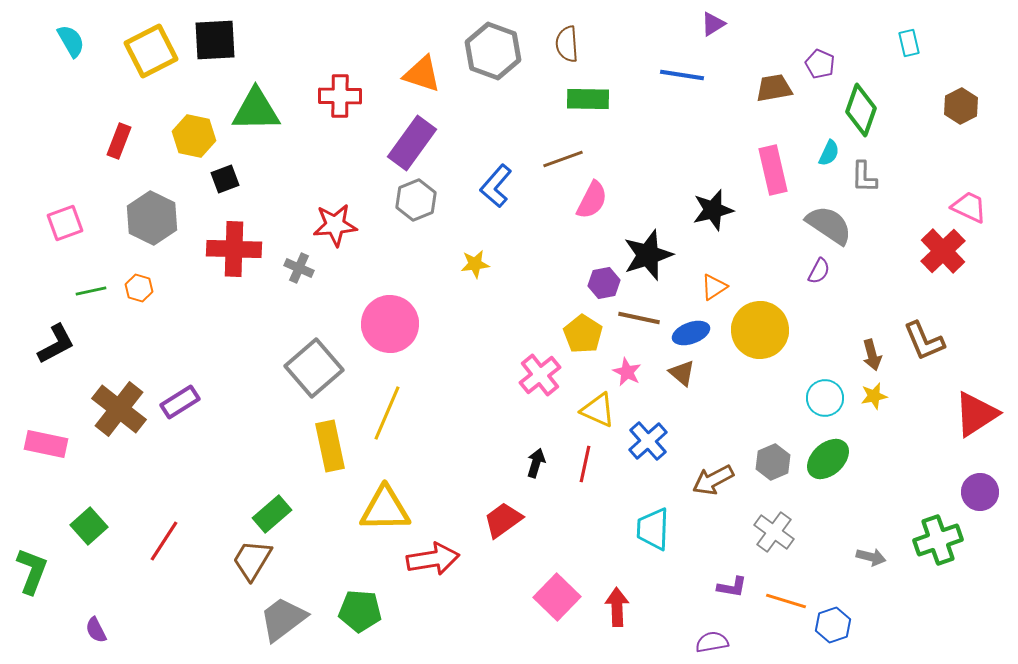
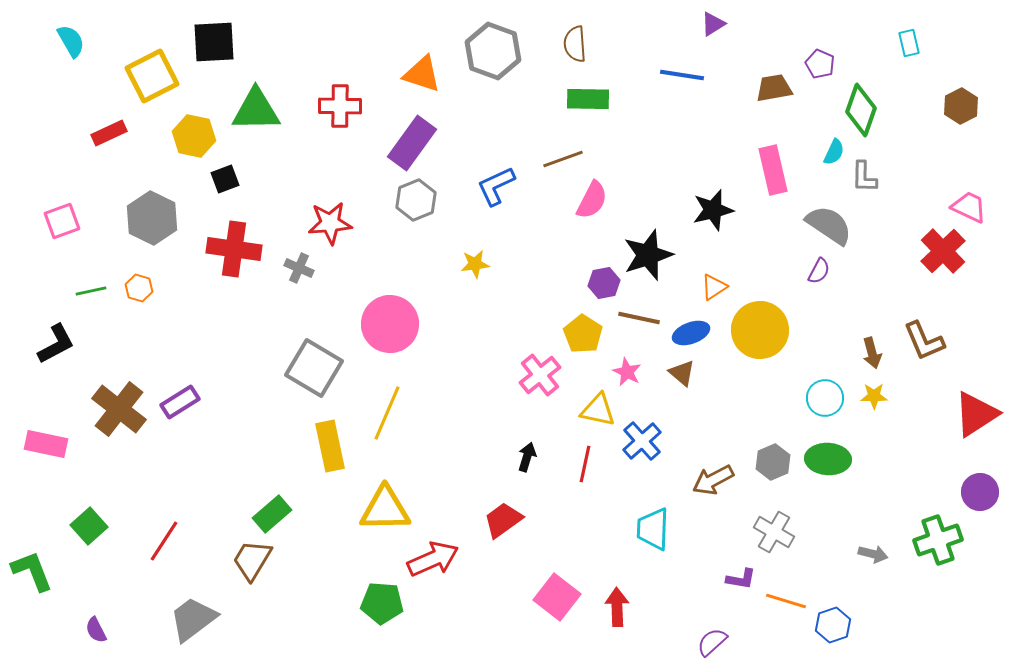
black square at (215, 40): moved 1 px left, 2 px down
brown semicircle at (567, 44): moved 8 px right
yellow square at (151, 51): moved 1 px right, 25 px down
red cross at (340, 96): moved 10 px down
red rectangle at (119, 141): moved 10 px left, 8 px up; rotated 44 degrees clockwise
cyan semicircle at (829, 153): moved 5 px right, 1 px up
blue L-shape at (496, 186): rotated 24 degrees clockwise
pink square at (65, 223): moved 3 px left, 2 px up
red star at (335, 225): moved 5 px left, 2 px up
red cross at (234, 249): rotated 6 degrees clockwise
brown arrow at (872, 355): moved 2 px up
gray square at (314, 368): rotated 18 degrees counterclockwise
yellow star at (874, 396): rotated 12 degrees clockwise
yellow triangle at (598, 410): rotated 12 degrees counterclockwise
blue cross at (648, 441): moved 6 px left
green ellipse at (828, 459): rotated 45 degrees clockwise
black arrow at (536, 463): moved 9 px left, 6 px up
gray cross at (774, 532): rotated 6 degrees counterclockwise
gray arrow at (871, 557): moved 2 px right, 3 px up
red arrow at (433, 559): rotated 15 degrees counterclockwise
green L-shape at (32, 571): rotated 42 degrees counterclockwise
purple L-shape at (732, 587): moved 9 px right, 8 px up
pink square at (557, 597): rotated 6 degrees counterclockwise
green pentagon at (360, 611): moved 22 px right, 8 px up
gray trapezoid at (283, 619): moved 90 px left
purple semicircle at (712, 642): rotated 32 degrees counterclockwise
